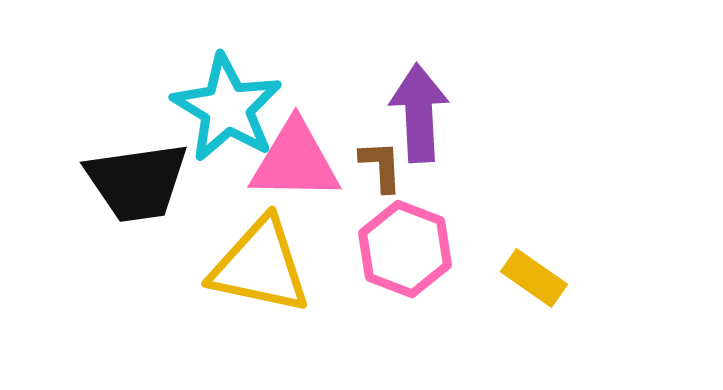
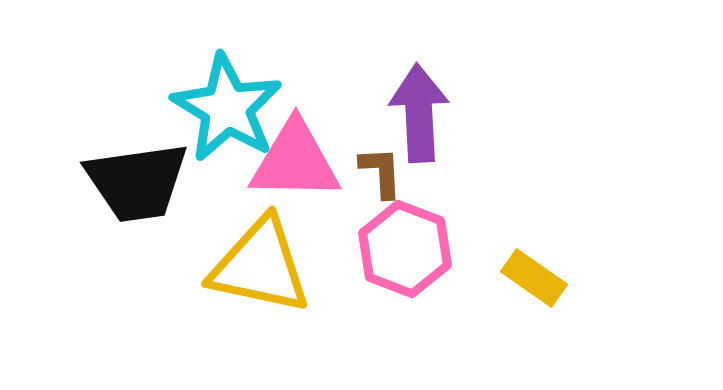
brown L-shape: moved 6 px down
